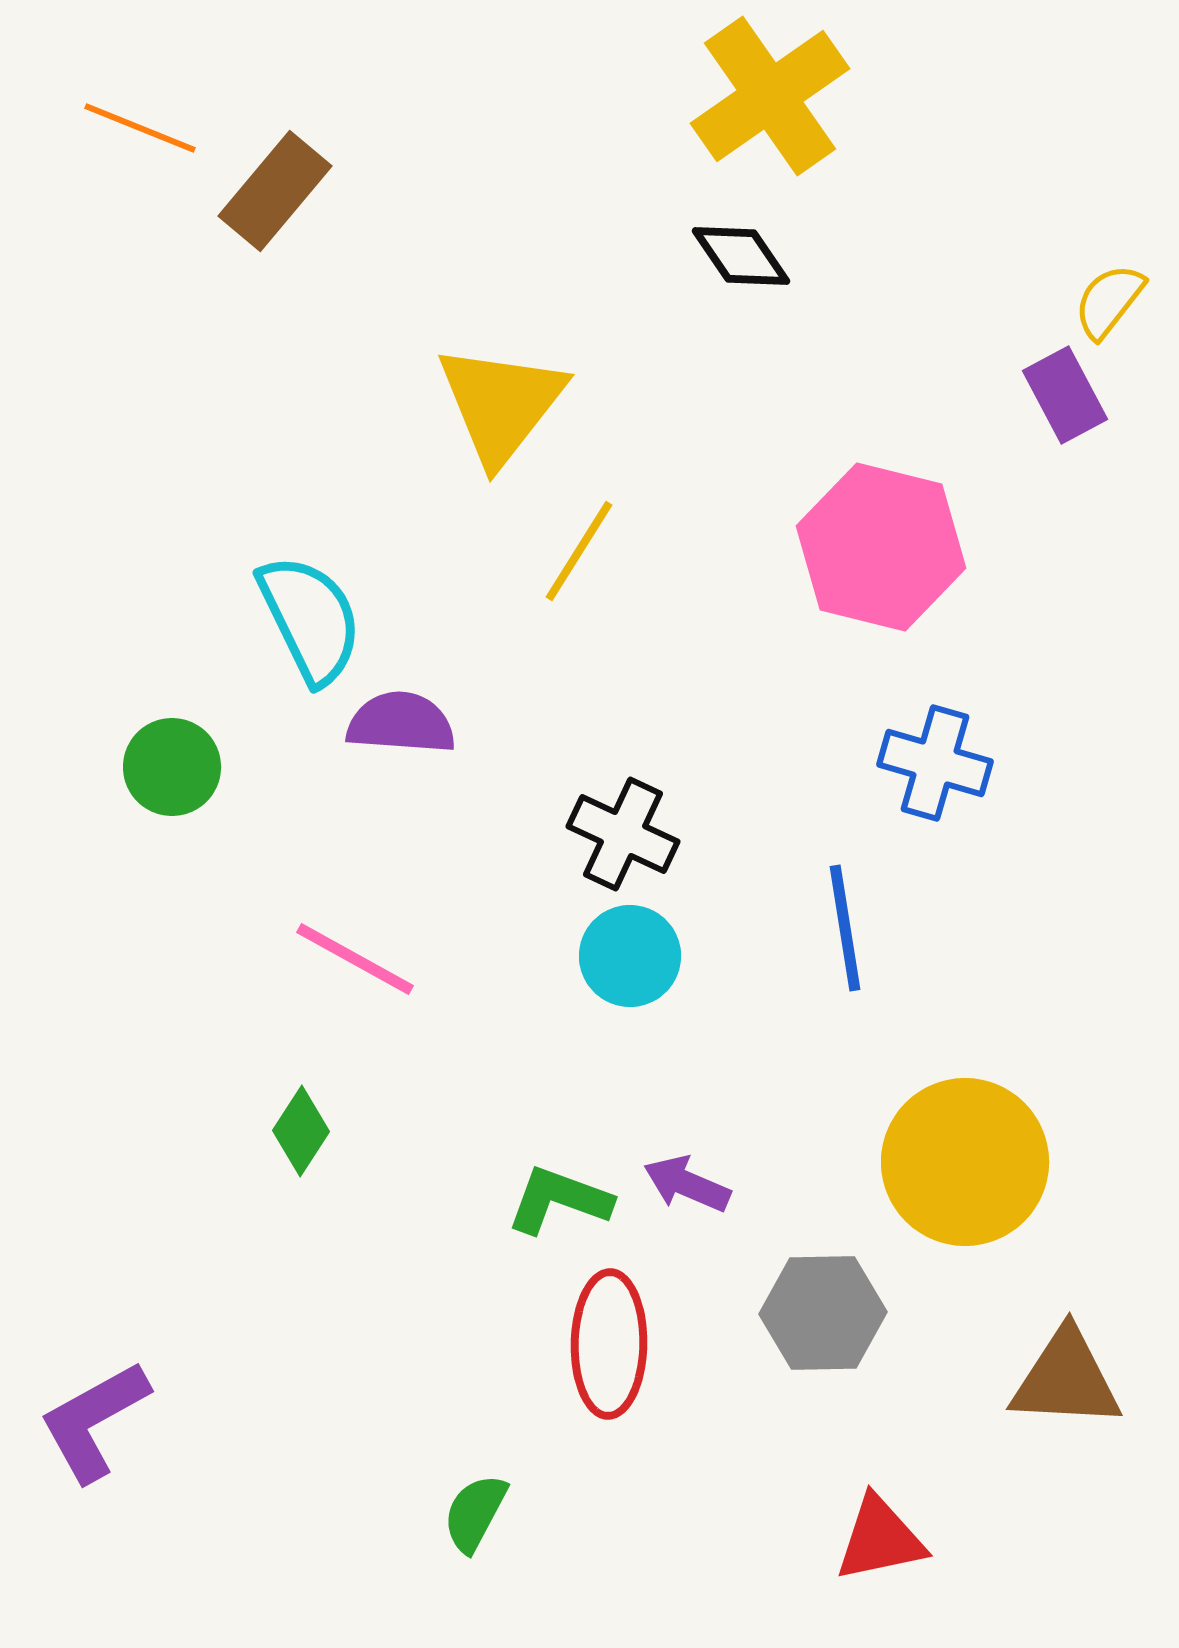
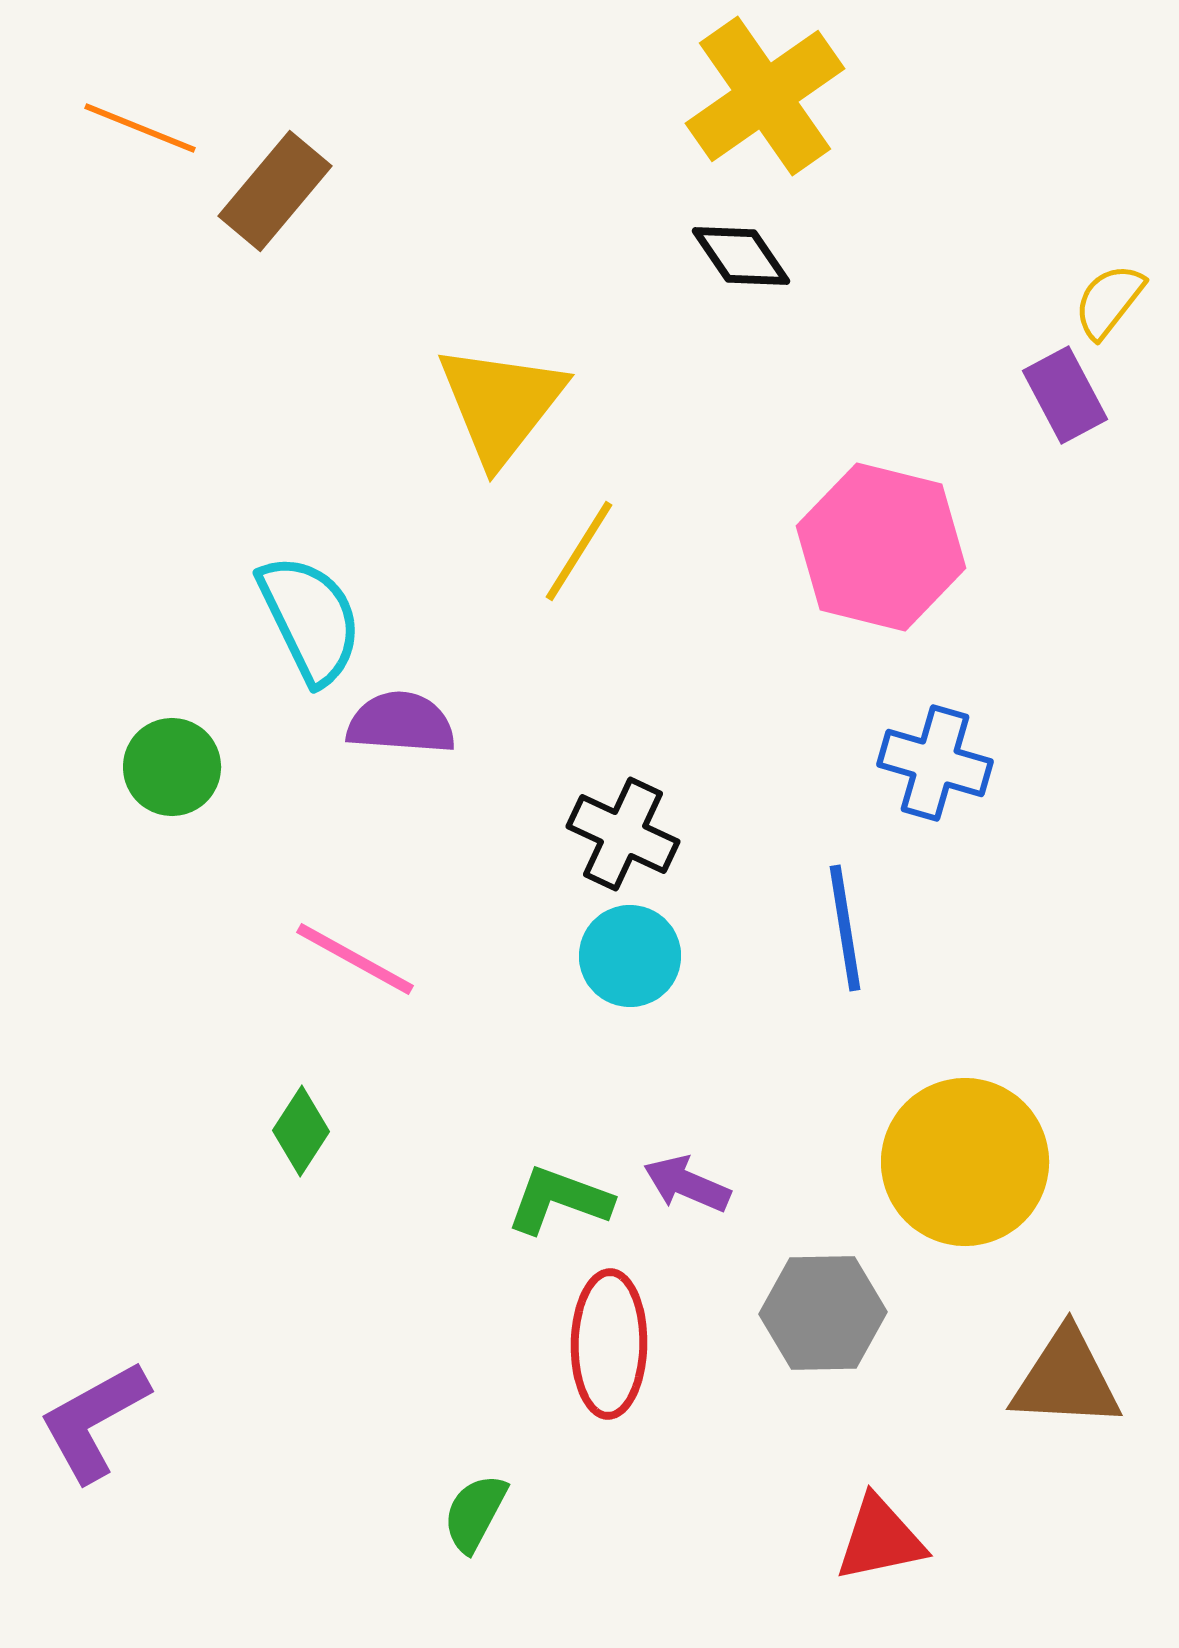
yellow cross: moved 5 px left
